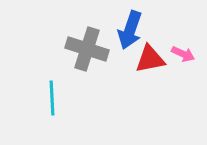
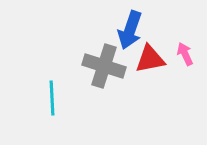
gray cross: moved 17 px right, 17 px down
pink arrow: moved 2 px right; rotated 140 degrees counterclockwise
